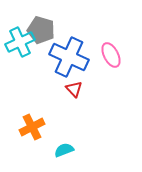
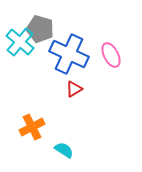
gray pentagon: moved 1 px left, 1 px up
cyan cross: rotated 24 degrees counterclockwise
blue cross: moved 3 px up
red triangle: rotated 42 degrees clockwise
cyan semicircle: rotated 54 degrees clockwise
